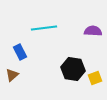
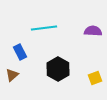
black hexagon: moved 15 px left; rotated 20 degrees clockwise
